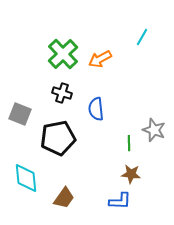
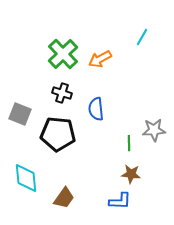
gray star: rotated 25 degrees counterclockwise
black pentagon: moved 4 px up; rotated 16 degrees clockwise
